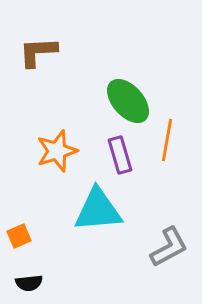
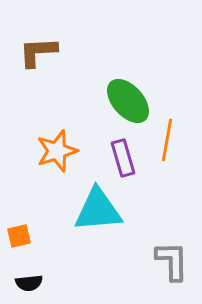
purple rectangle: moved 3 px right, 3 px down
orange square: rotated 10 degrees clockwise
gray L-shape: moved 3 px right, 14 px down; rotated 63 degrees counterclockwise
